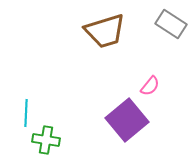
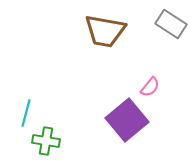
brown trapezoid: rotated 27 degrees clockwise
pink semicircle: moved 1 px down
cyan line: rotated 12 degrees clockwise
green cross: moved 1 px down
